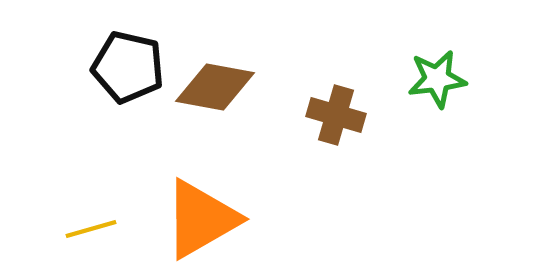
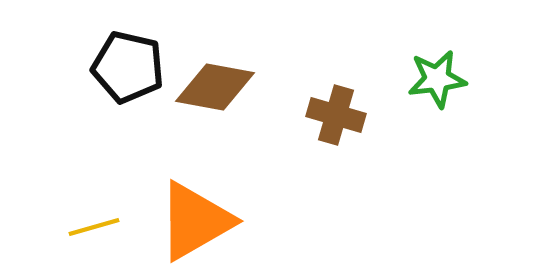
orange triangle: moved 6 px left, 2 px down
yellow line: moved 3 px right, 2 px up
